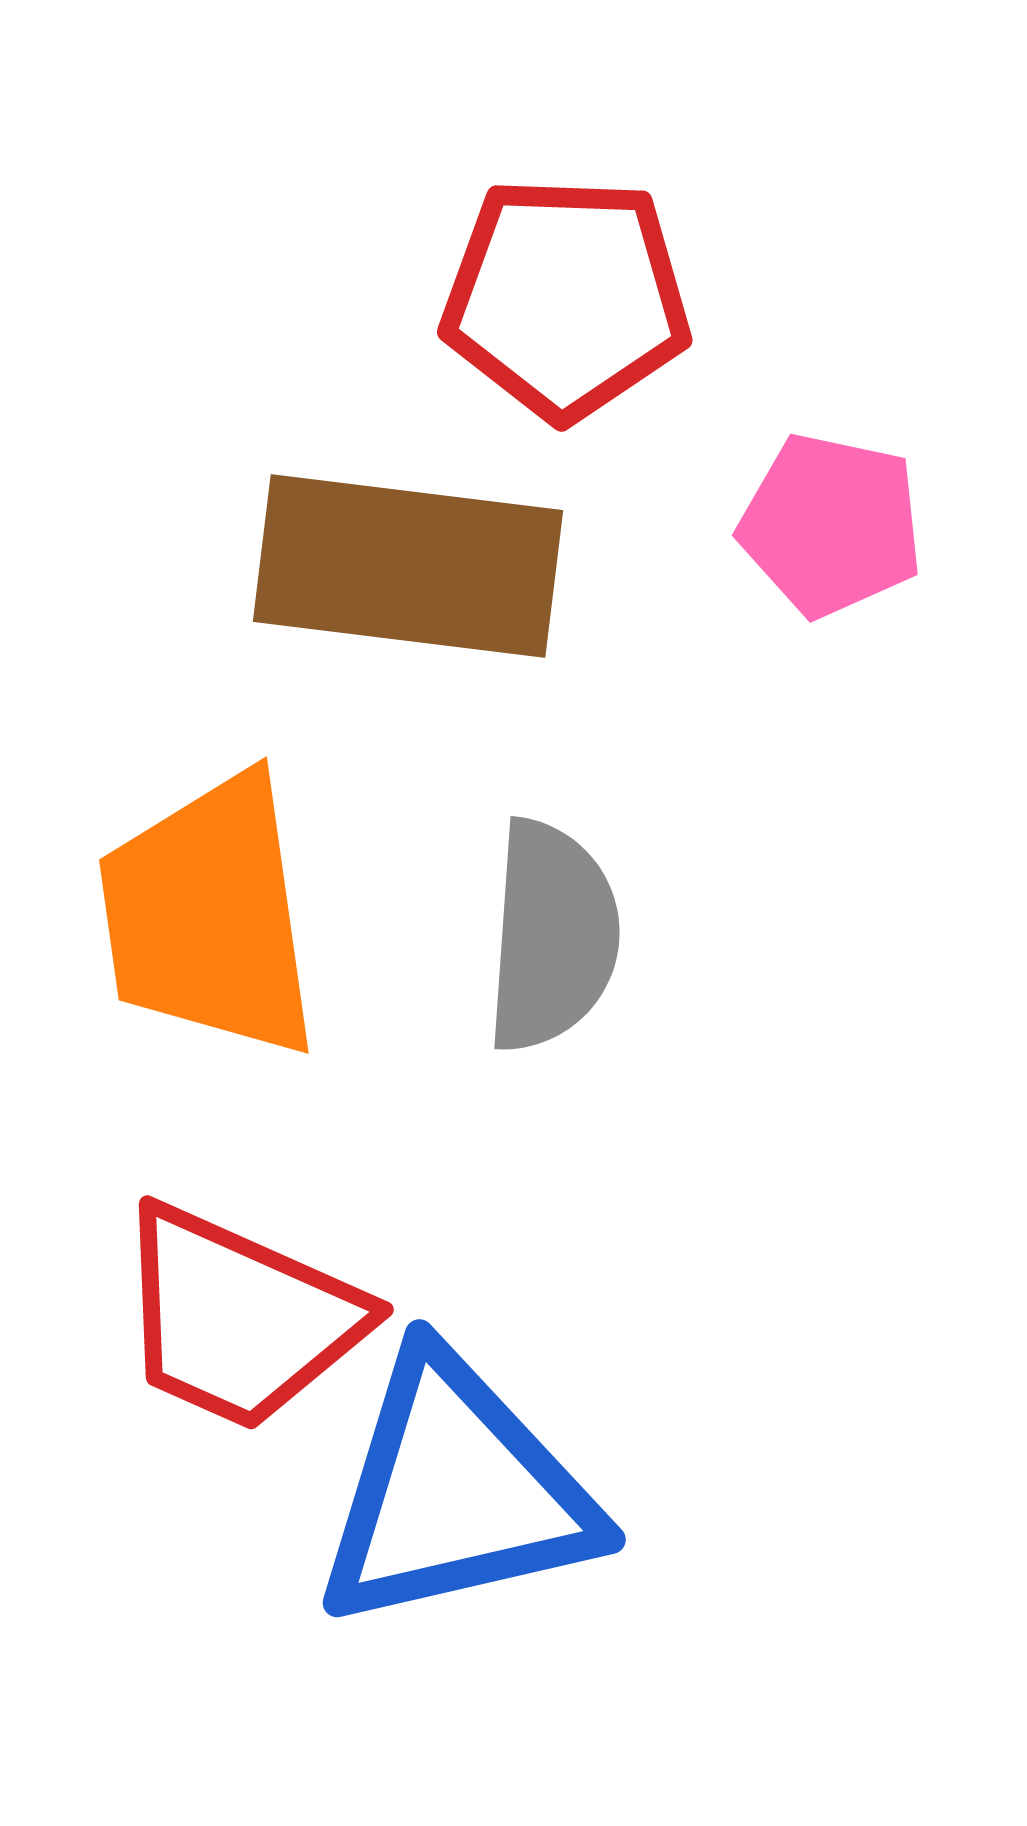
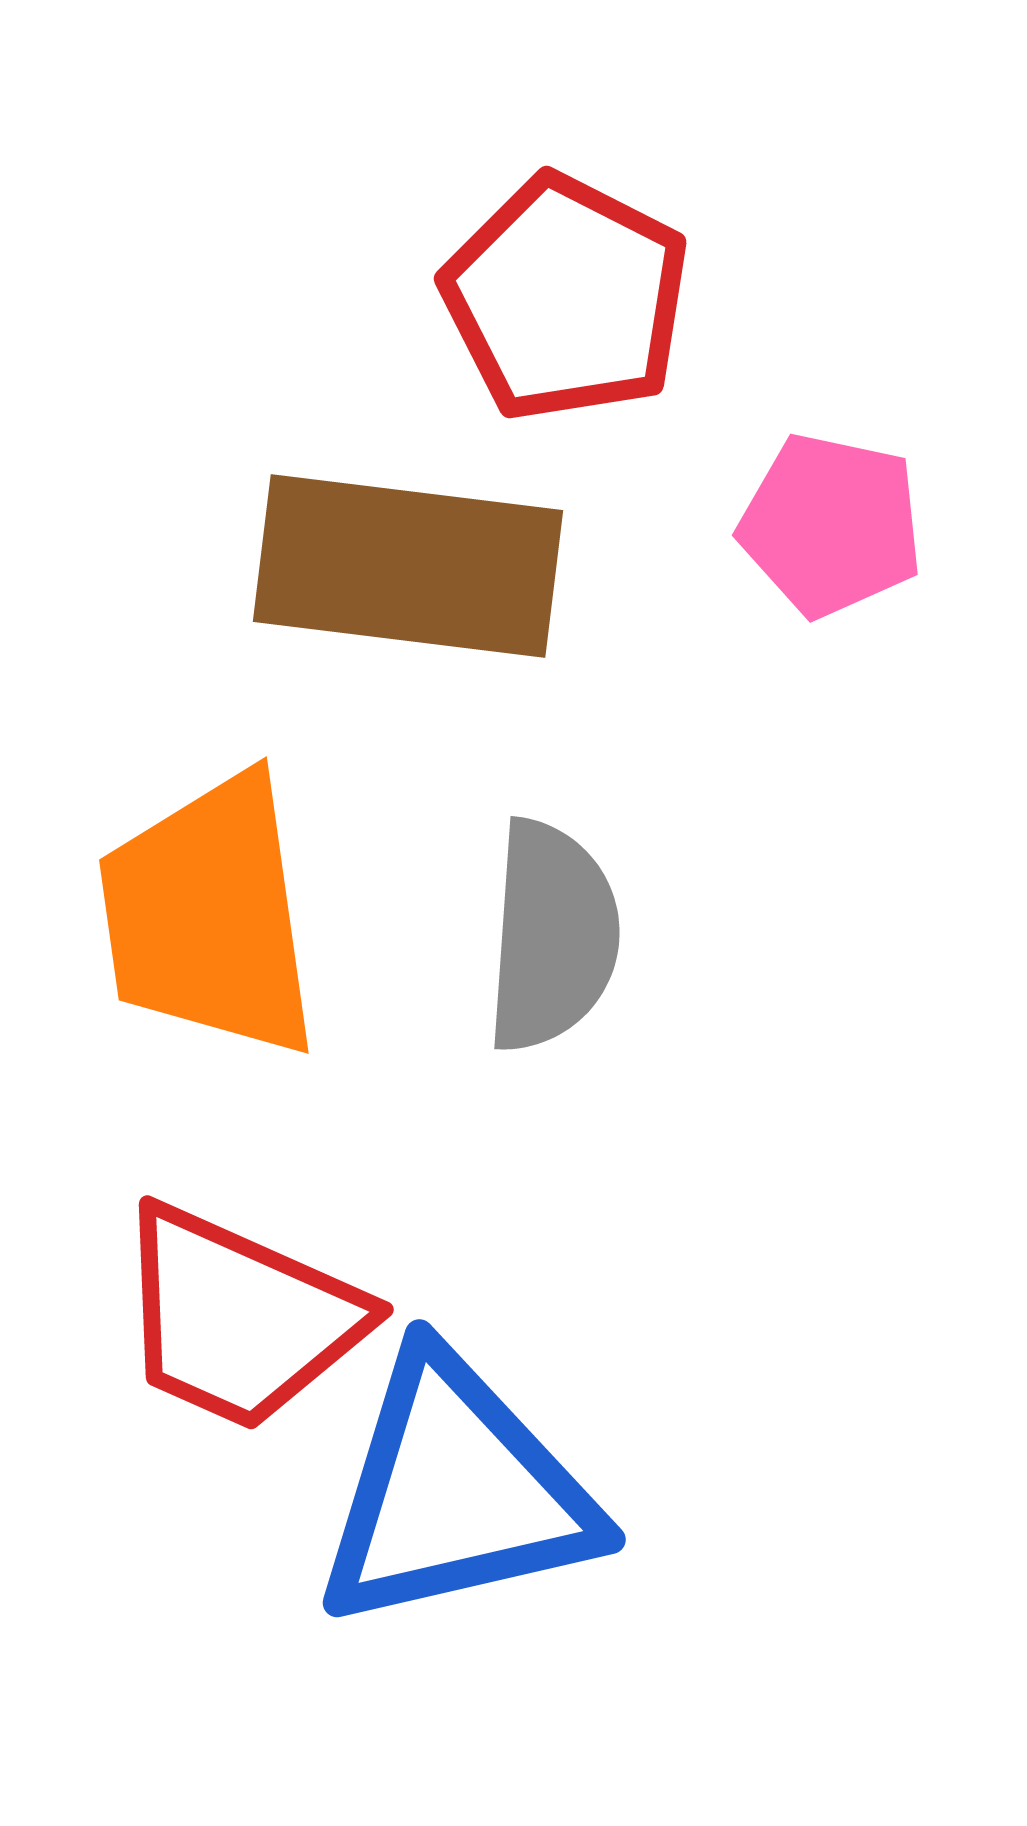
red pentagon: rotated 25 degrees clockwise
